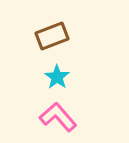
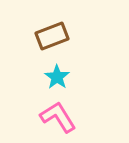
pink L-shape: rotated 9 degrees clockwise
